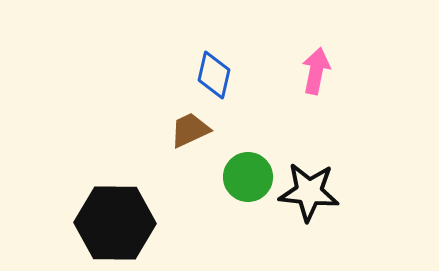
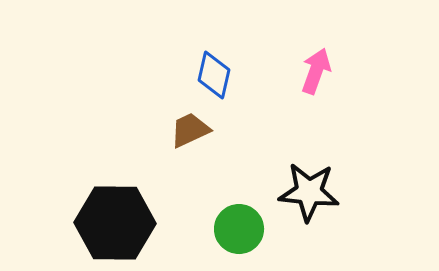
pink arrow: rotated 9 degrees clockwise
green circle: moved 9 px left, 52 px down
